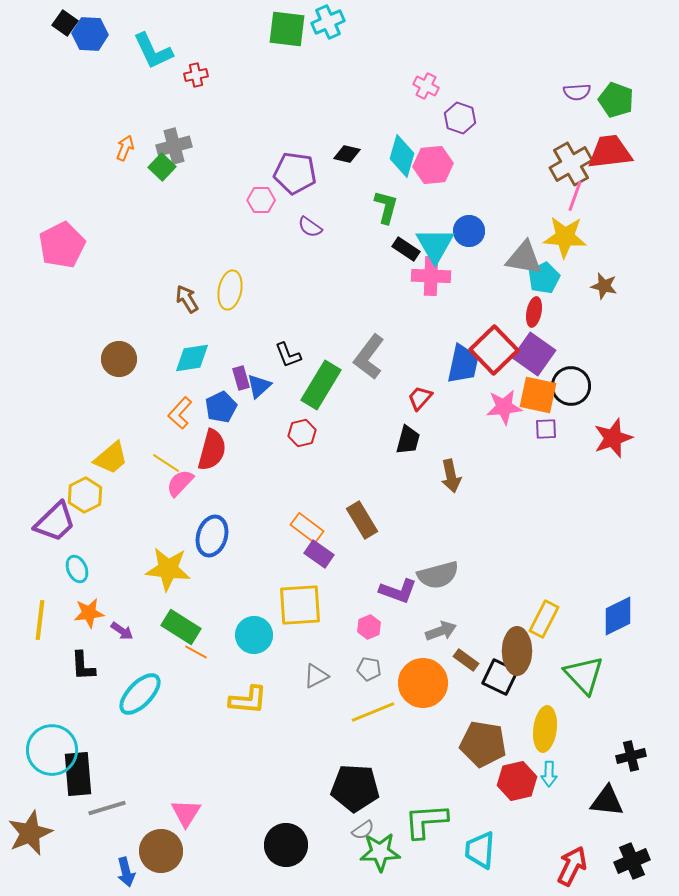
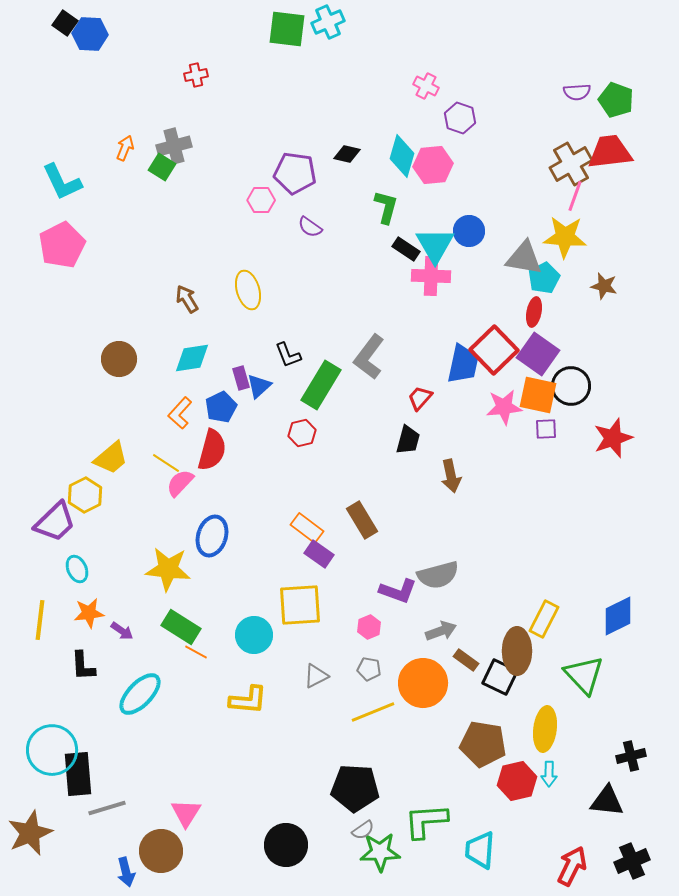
cyan L-shape at (153, 51): moved 91 px left, 131 px down
green square at (162, 167): rotated 12 degrees counterclockwise
yellow ellipse at (230, 290): moved 18 px right; rotated 27 degrees counterclockwise
purple square at (534, 354): moved 4 px right
